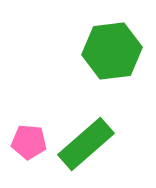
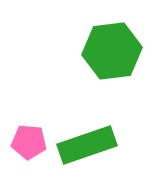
green rectangle: moved 1 px right, 1 px down; rotated 22 degrees clockwise
